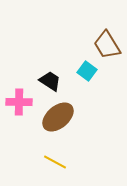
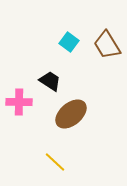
cyan square: moved 18 px left, 29 px up
brown ellipse: moved 13 px right, 3 px up
yellow line: rotated 15 degrees clockwise
